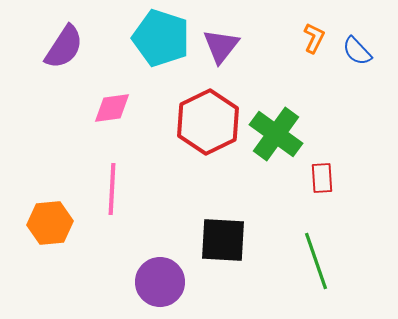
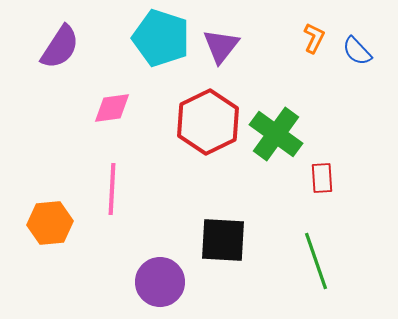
purple semicircle: moved 4 px left
